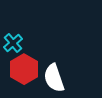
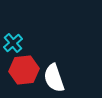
red hexagon: moved 1 px down; rotated 24 degrees clockwise
